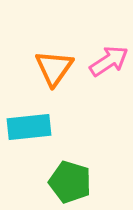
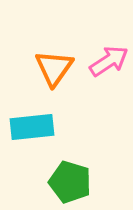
cyan rectangle: moved 3 px right
